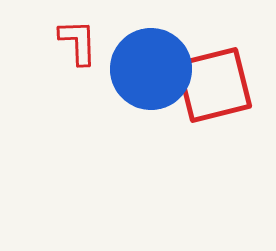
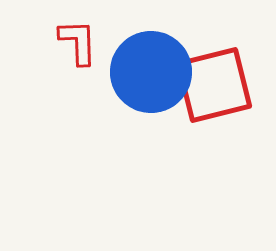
blue circle: moved 3 px down
